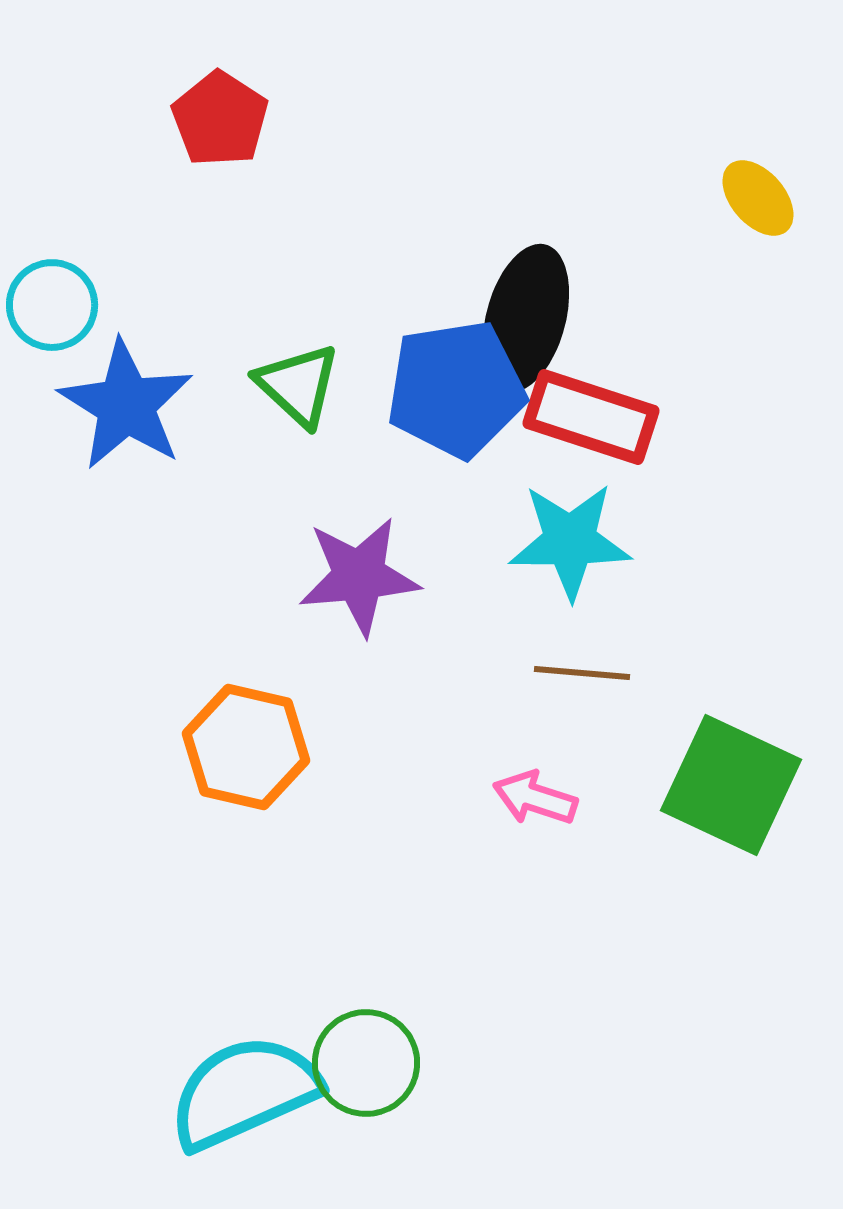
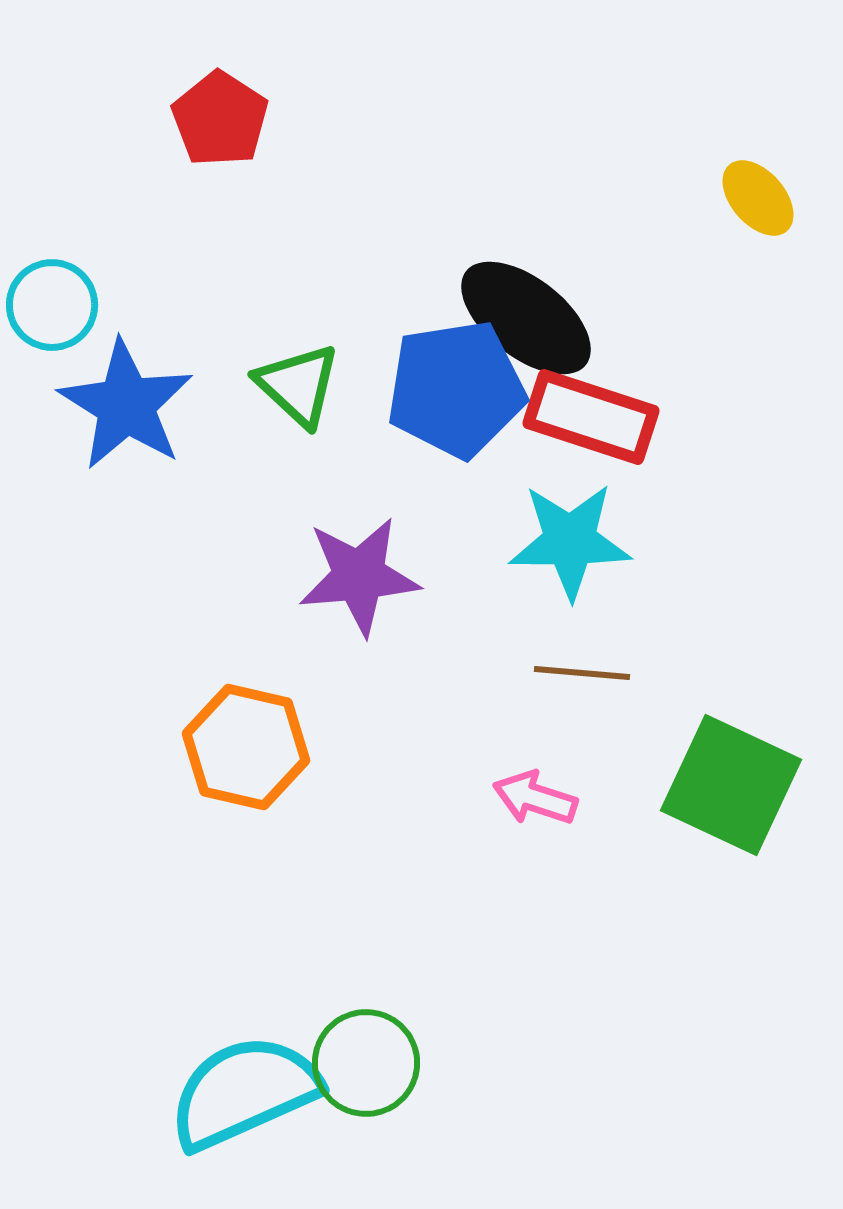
black ellipse: rotated 67 degrees counterclockwise
